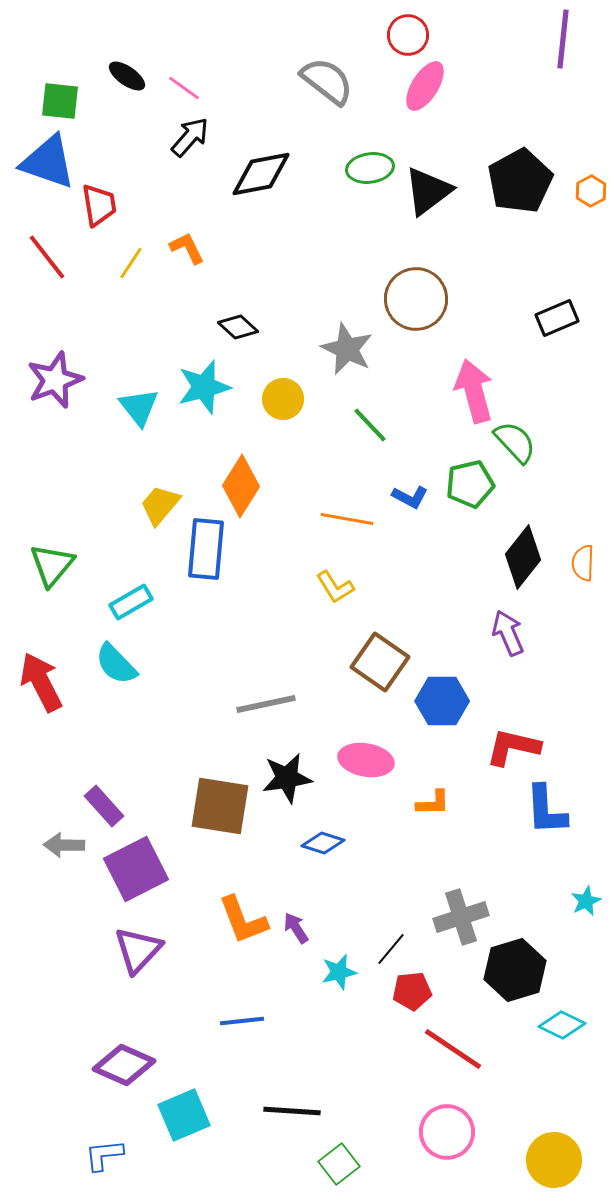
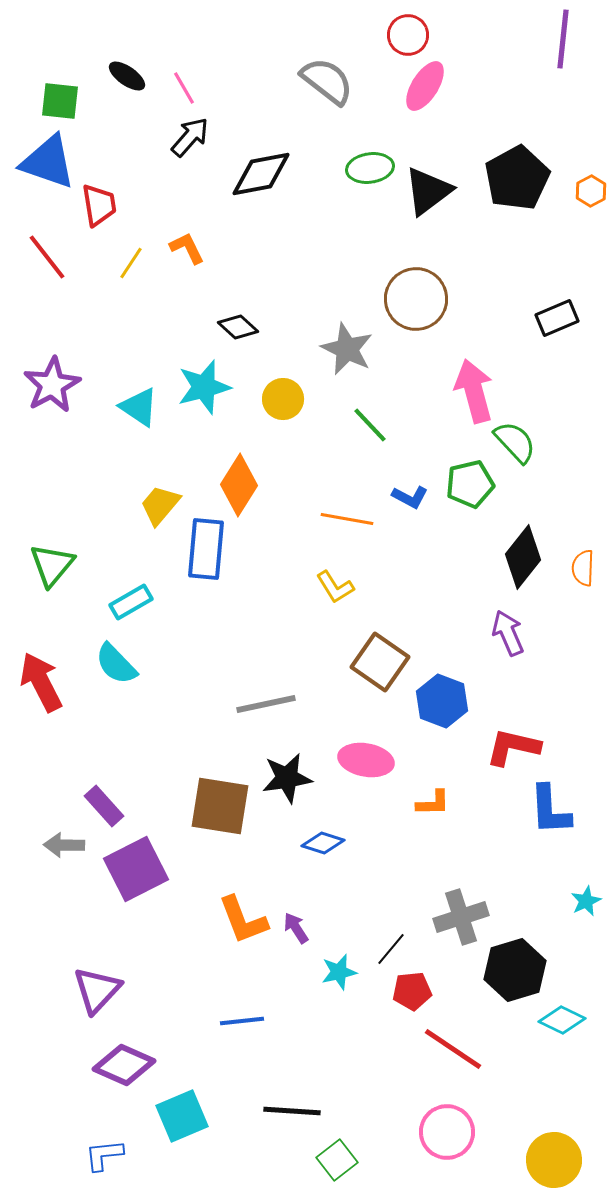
pink line at (184, 88): rotated 24 degrees clockwise
black pentagon at (520, 181): moved 3 px left, 3 px up
purple star at (55, 380): moved 3 px left, 5 px down; rotated 8 degrees counterclockwise
cyan triangle at (139, 407): rotated 18 degrees counterclockwise
orange diamond at (241, 486): moved 2 px left, 1 px up
orange semicircle at (583, 563): moved 5 px down
blue hexagon at (442, 701): rotated 21 degrees clockwise
blue L-shape at (546, 810): moved 4 px right
purple triangle at (138, 950): moved 41 px left, 40 px down
cyan diamond at (562, 1025): moved 5 px up
cyan square at (184, 1115): moved 2 px left, 1 px down
green square at (339, 1164): moved 2 px left, 4 px up
